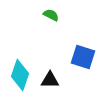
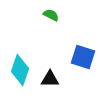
cyan diamond: moved 5 px up
black triangle: moved 1 px up
